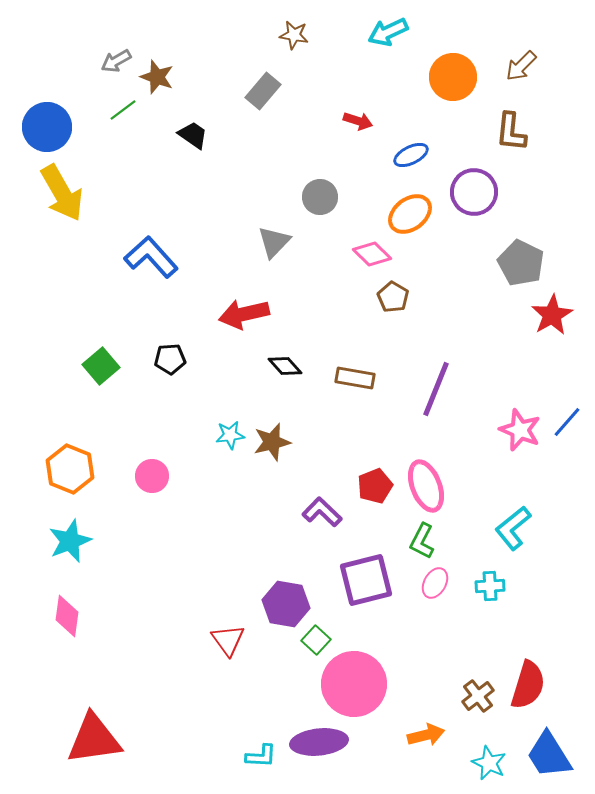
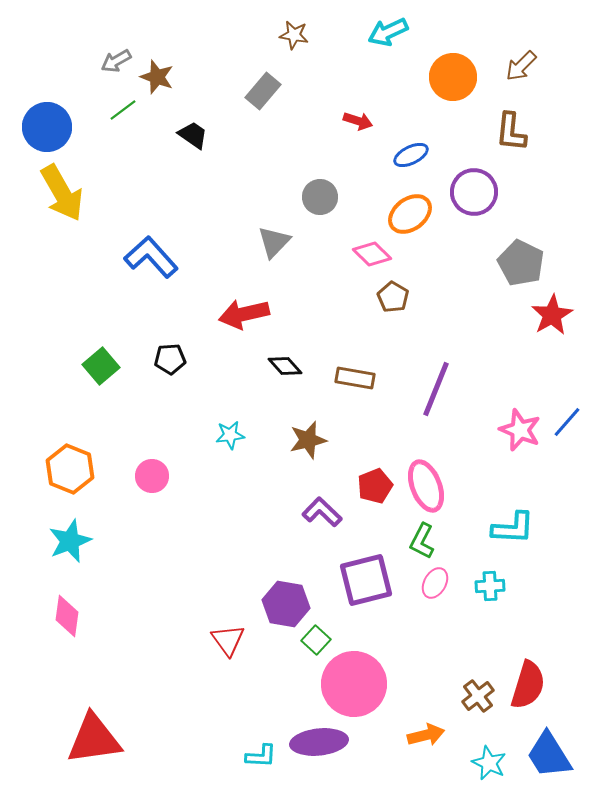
brown star at (272, 442): moved 36 px right, 2 px up
cyan L-shape at (513, 528): rotated 138 degrees counterclockwise
